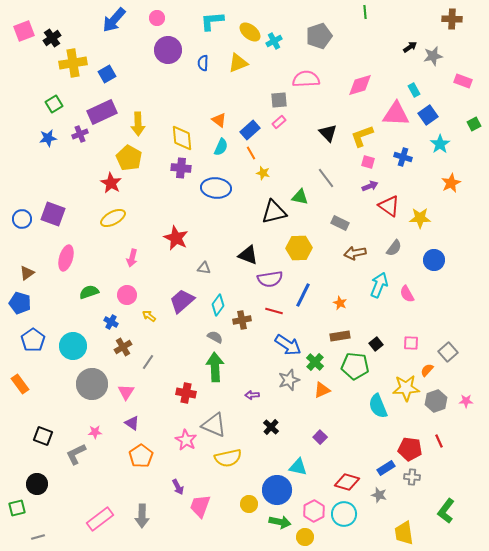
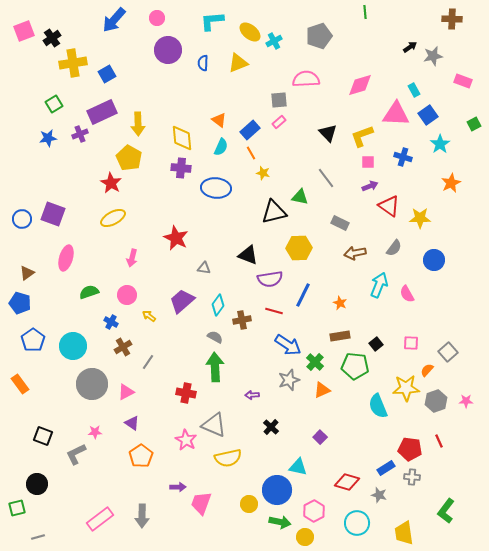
pink square at (368, 162): rotated 16 degrees counterclockwise
pink triangle at (126, 392): rotated 30 degrees clockwise
purple arrow at (178, 487): rotated 63 degrees counterclockwise
pink trapezoid at (200, 506): moved 1 px right, 3 px up
cyan circle at (344, 514): moved 13 px right, 9 px down
